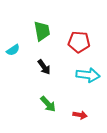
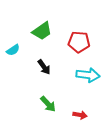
green trapezoid: rotated 65 degrees clockwise
